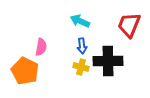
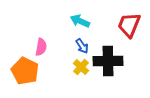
blue arrow: rotated 28 degrees counterclockwise
yellow cross: rotated 28 degrees clockwise
